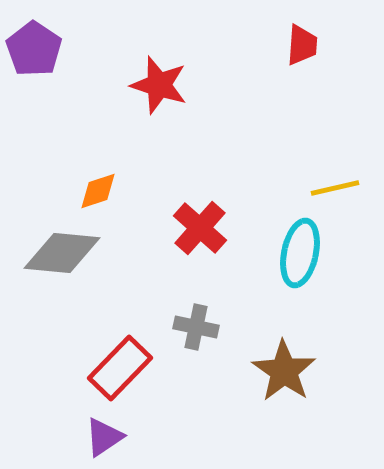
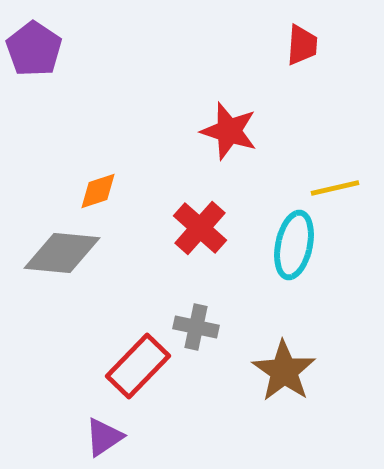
red star: moved 70 px right, 46 px down
cyan ellipse: moved 6 px left, 8 px up
red rectangle: moved 18 px right, 2 px up
